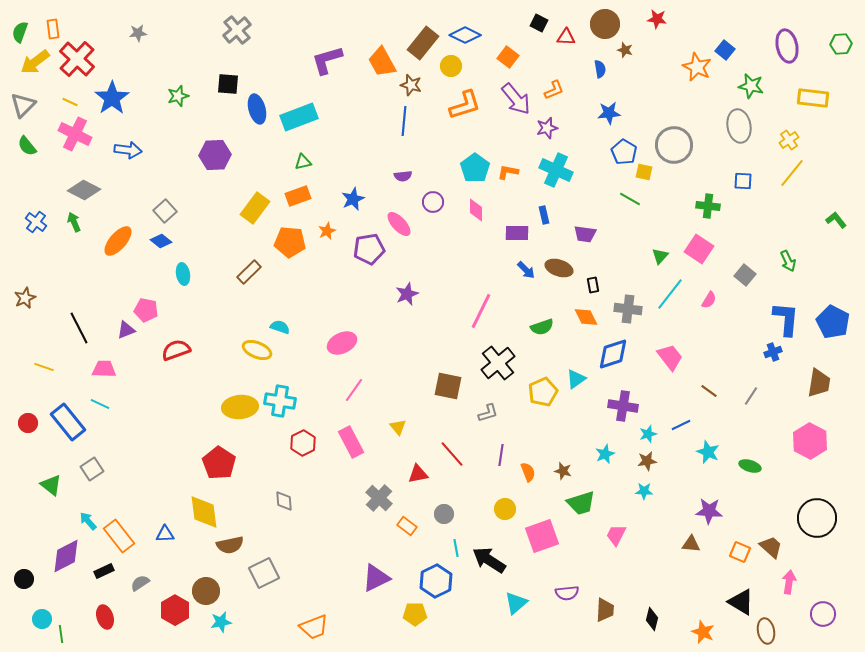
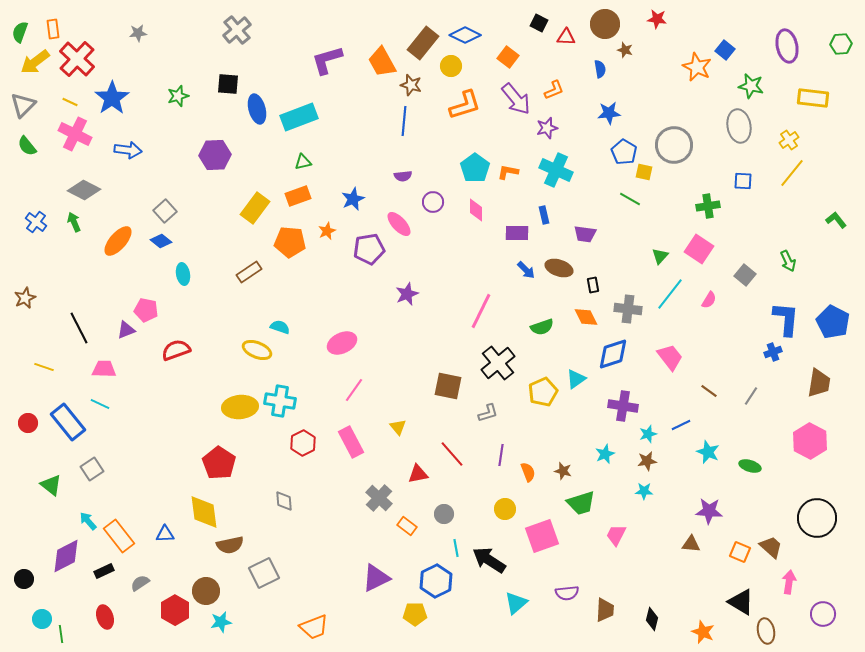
green cross at (708, 206): rotated 15 degrees counterclockwise
brown rectangle at (249, 272): rotated 10 degrees clockwise
